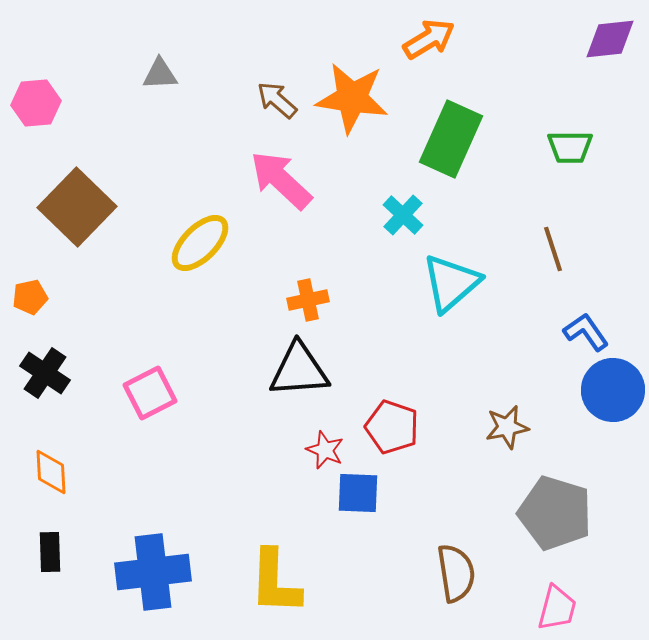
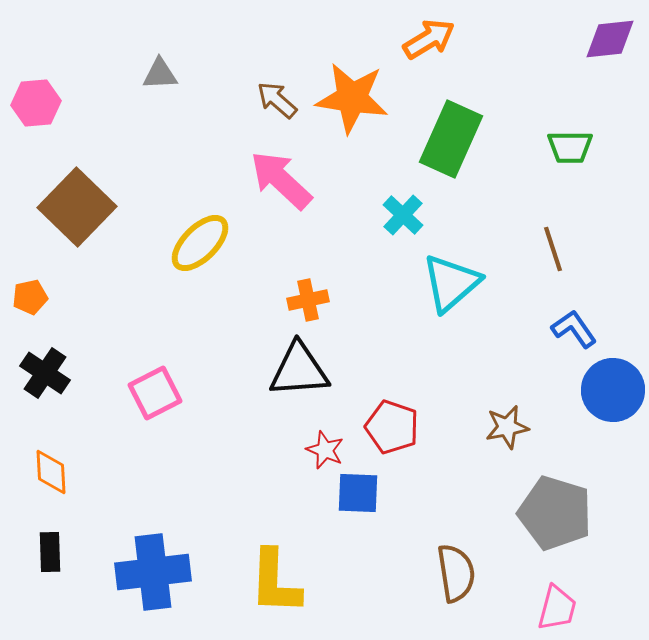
blue L-shape: moved 12 px left, 3 px up
pink square: moved 5 px right
